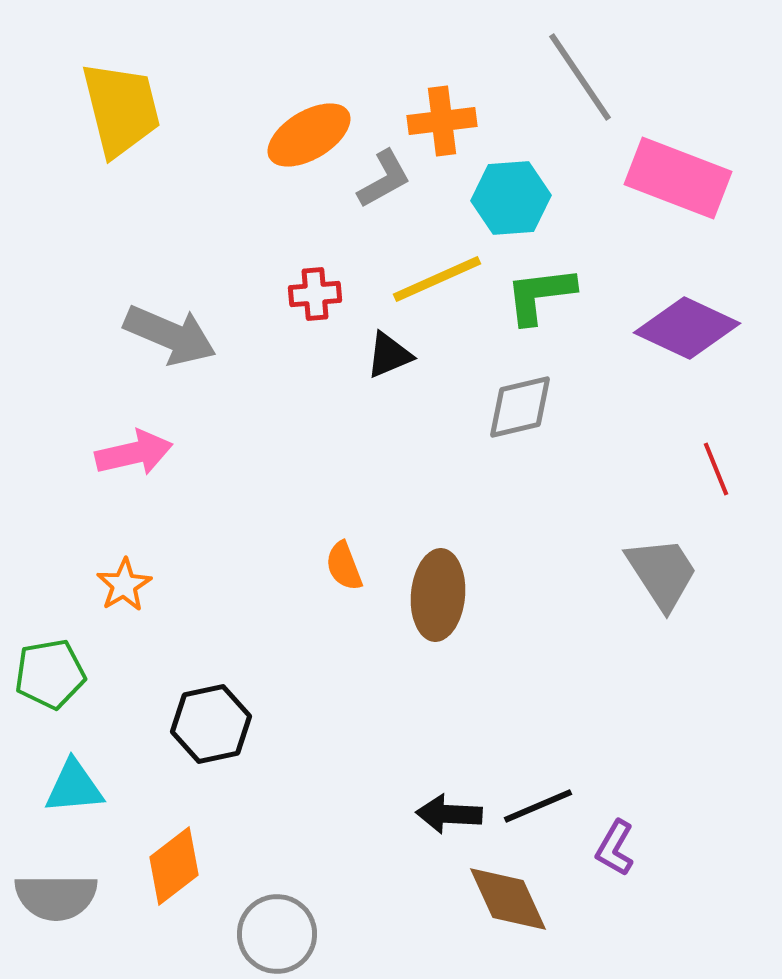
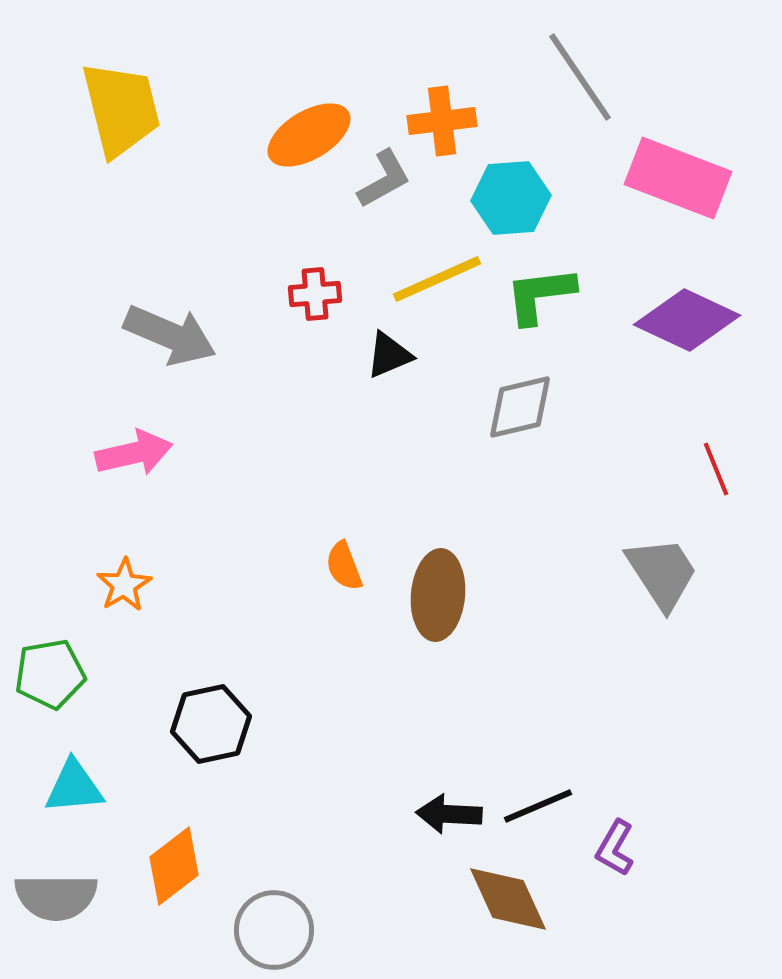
purple diamond: moved 8 px up
gray circle: moved 3 px left, 4 px up
